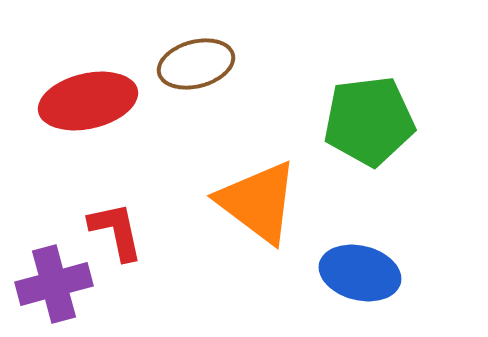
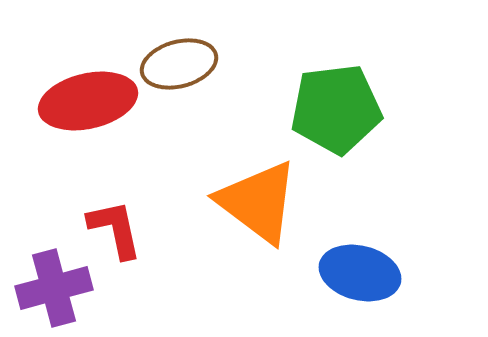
brown ellipse: moved 17 px left
green pentagon: moved 33 px left, 12 px up
red L-shape: moved 1 px left, 2 px up
purple cross: moved 4 px down
